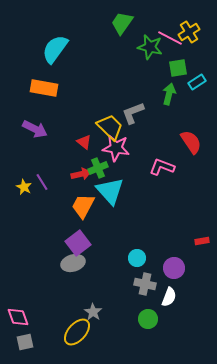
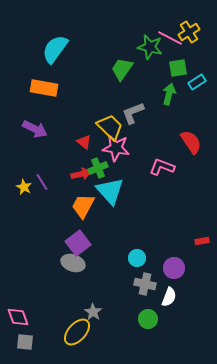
green trapezoid: moved 46 px down
gray ellipse: rotated 35 degrees clockwise
gray square: rotated 18 degrees clockwise
